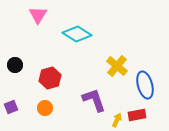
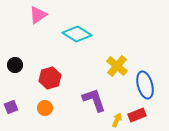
pink triangle: rotated 24 degrees clockwise
red rectangle: rotated 12 degrees counterclockwise
